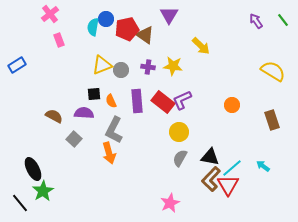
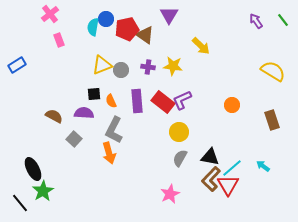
pink star: moved 9 px up
